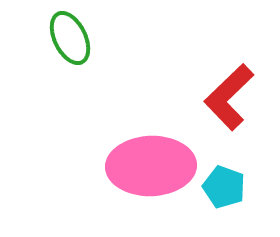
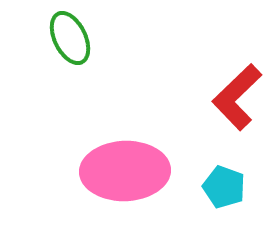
red L-shape: moved 8 px right
pink ellipse: moved 26 px left, 5 px down
